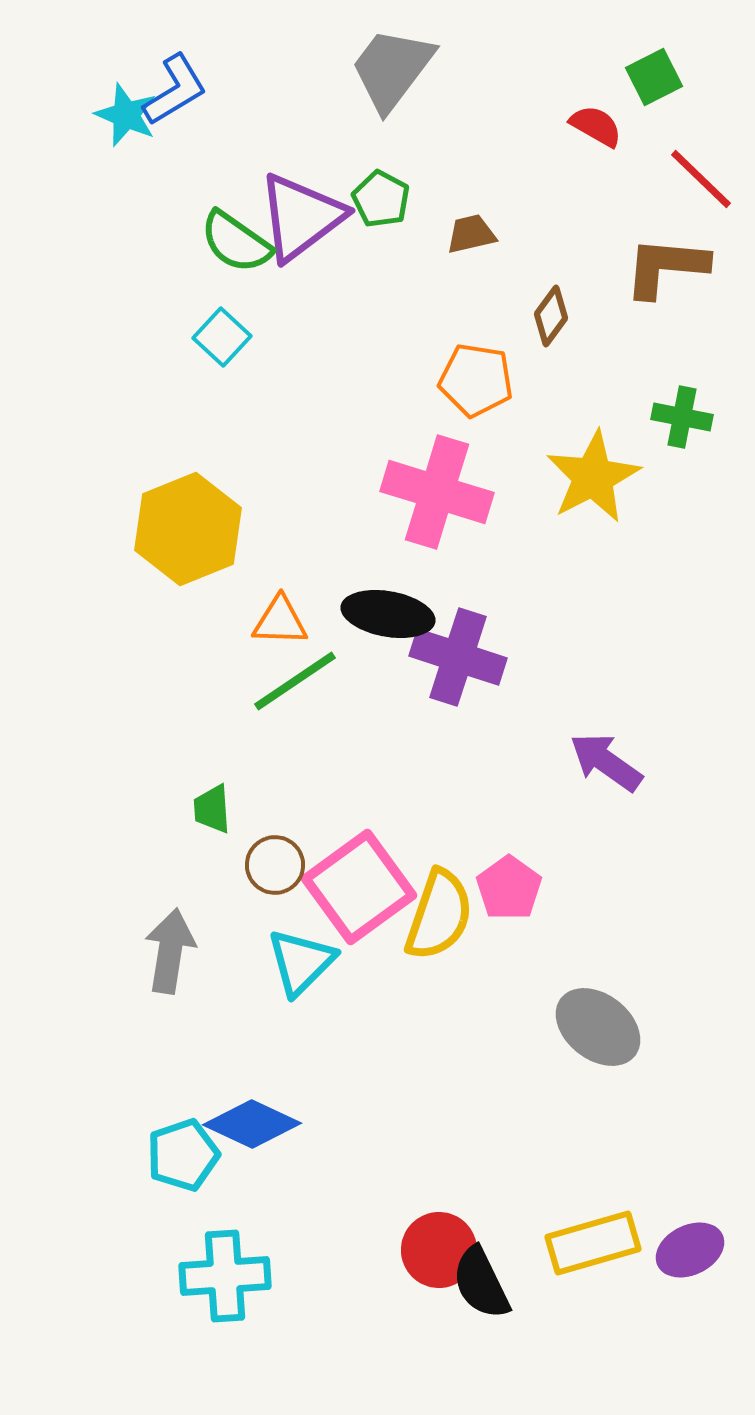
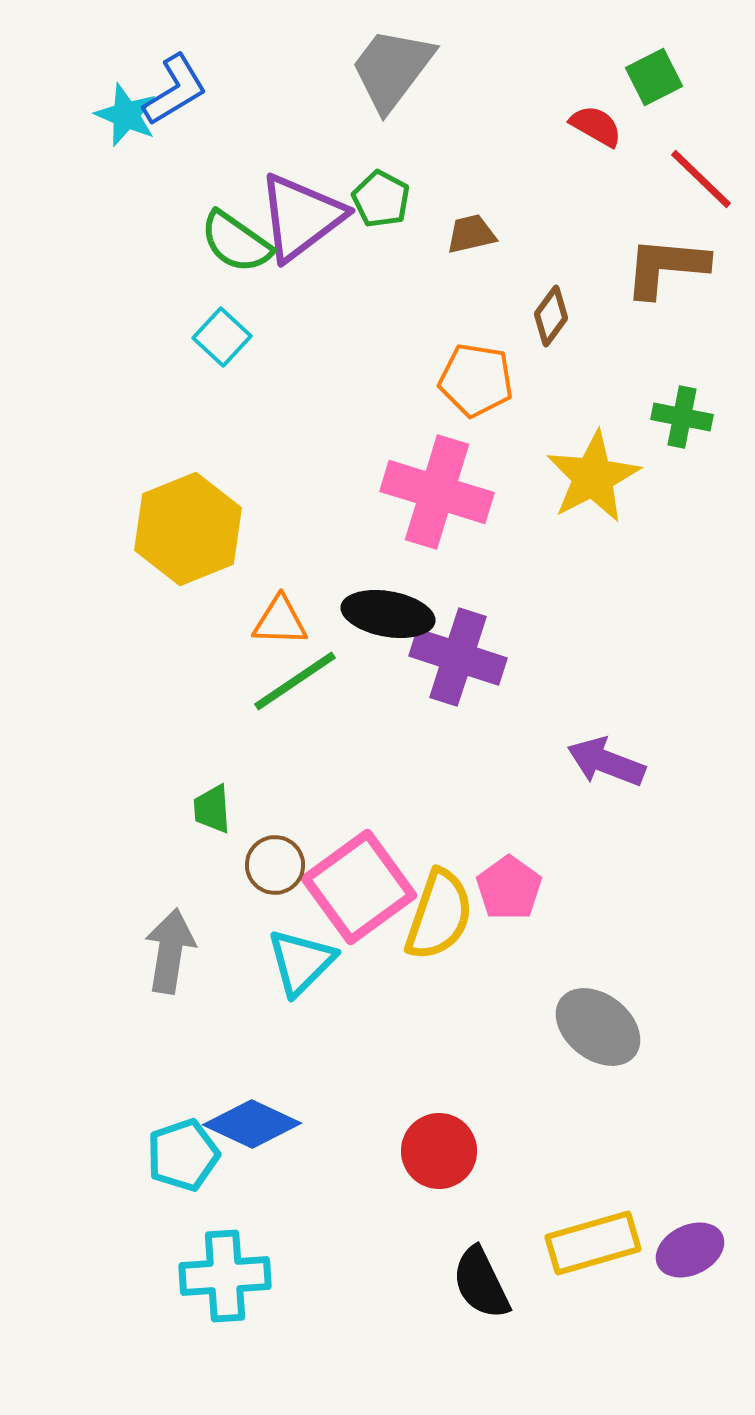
purple arrow: rotated 14 degrees counterclockwise
red circle: moved 99 px up
